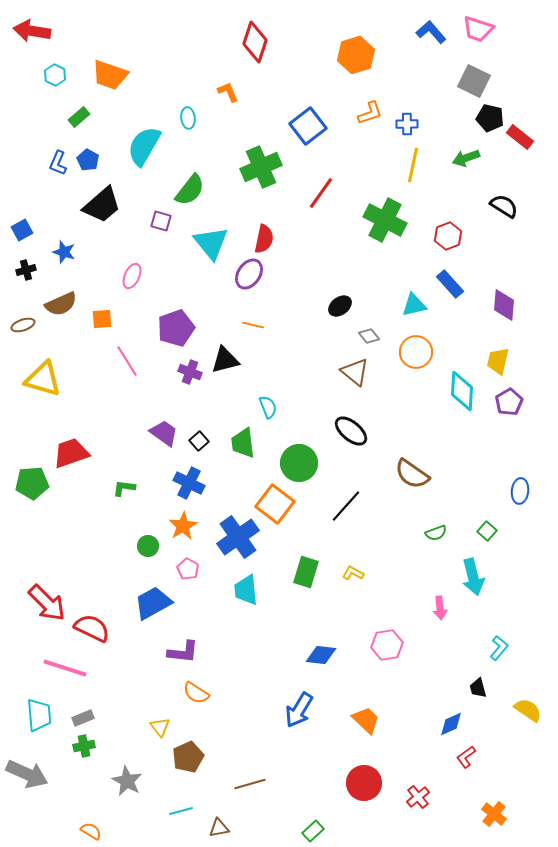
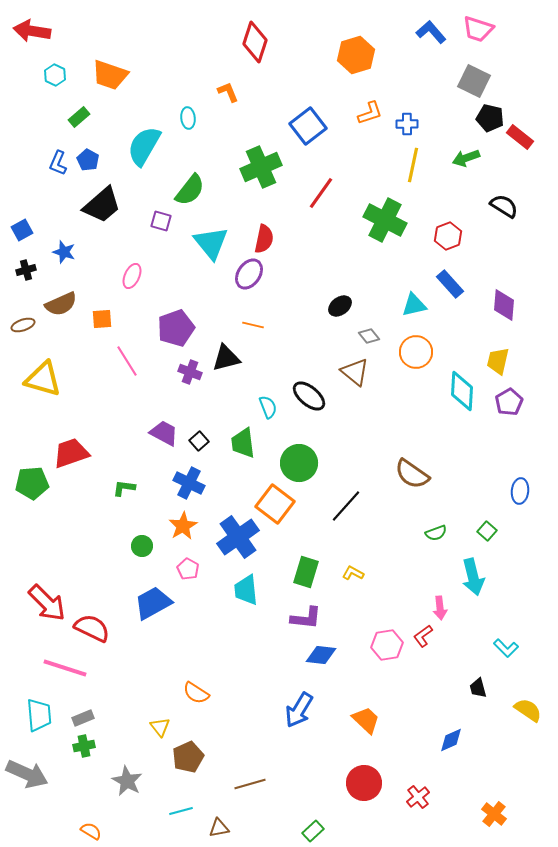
black triangle at (225, 360): moved 1 px right, 2 px up
black ellipse at (351, 431): moved 42 px left, 35 px up
purple trapezoid at (164, 433): rotated 8 degrees counterclockwise
green circle at (148, 546): moved 6 px left
cyan L-shape at (499, 648): moved 7 px right; rotated 95 degrees clockwise
purple L-shape at (183, 652): moved 123 px right, 34 px up
blue diamond at (451, 724): moved 16 px down
red L-shape at (466, 757): moved 43 px left, 121 px up
